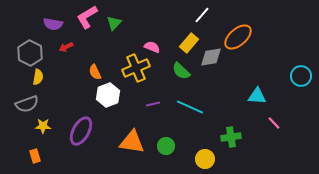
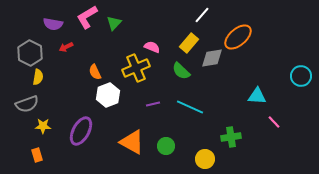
gray diamond: moved 1 px right, 1 px down
pink line: moved 1 px up
orange triangle: rotated 20 degrees clockwise
orange rectangle: moved 2 px right, 1 px up
